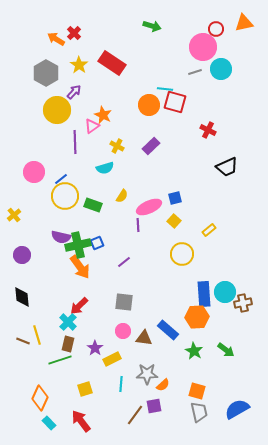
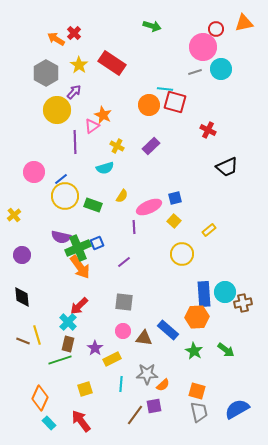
purple line at (138, 225): moved 4 px left, 2 px down
green cross at (78, 245): moved 3 px down; rotated 10 degrees counterclockwise
